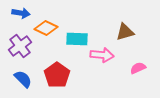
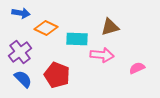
brown triangle: moved 15 px left, 5 px up
purple cross: moved 6 px down
pink semicircle: moved 1 px left
red pentagon: rotated 15 degrees counterclockwise
